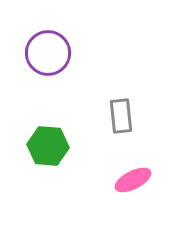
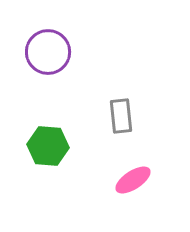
purple circle: moved 1 px up
pink ellipse: rotated 6 degrees counterclockwise
